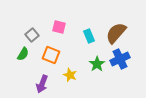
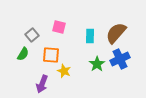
cyan rectangle: moved 1 px right; rotated 24 degrees clockwise
orange square: rotated 18 degrees counterclockwise
yellow star: moved 6 px left, 4 px up
